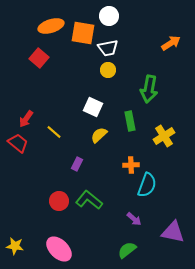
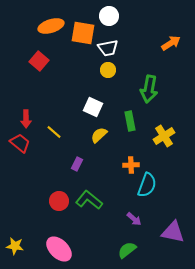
red square: moved 3 px down
red arrow: rotated 36 degrees counterclockwise
red trapezoid: moved 2 px right
